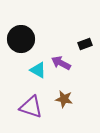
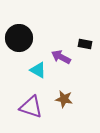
black circle: moved 2 px left, 1 px up
black rectangle: rotated 32 degrees clockwise
purple arrow: moved 6 px up
